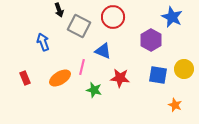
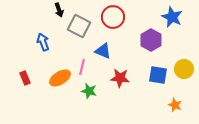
green star: moved 5 px left, 1 px down
